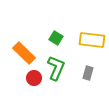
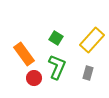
yellow rectangle: rotated 55 degrees counterclockwise
orange rectangle: moved 1 px down; rotated 10 degrees clockwise
green L-shape: moved 1 px right, 1 px up
